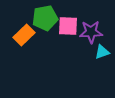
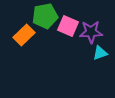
green pentagon: moved 2 px up
pink square: rotated 20 degrees clockwise
cyan triangle: moved 2 px left, 1 px down
